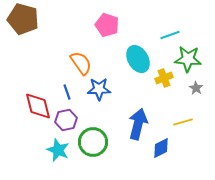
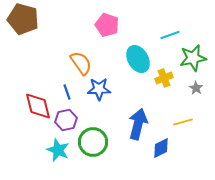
green star: moved 5 px right, 1 px up; rotated 16 degrees counterclockwise
